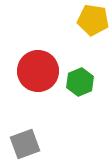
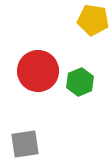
gray square: rotated 12 degrees clockwise
